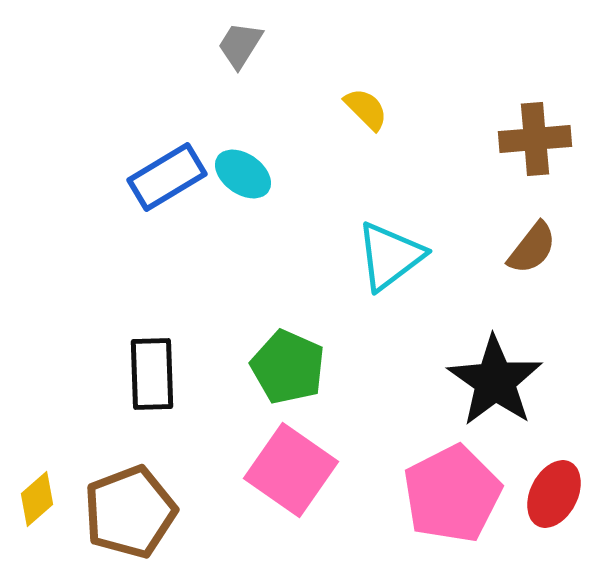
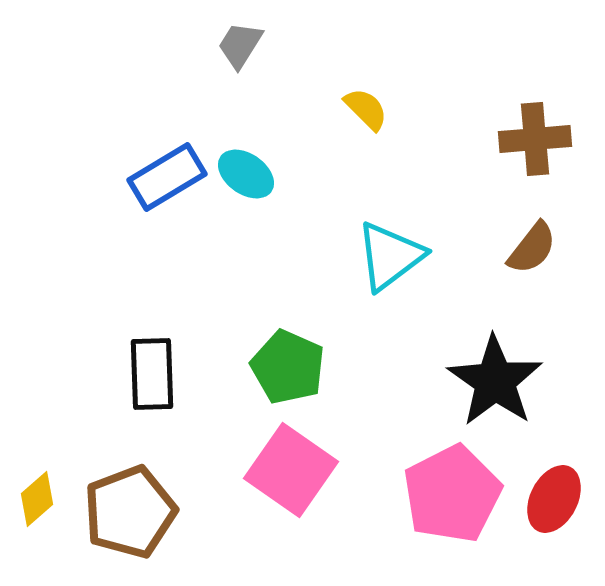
cyan ellipse: moved 3 px right
red ellipse: moved 5 px down
